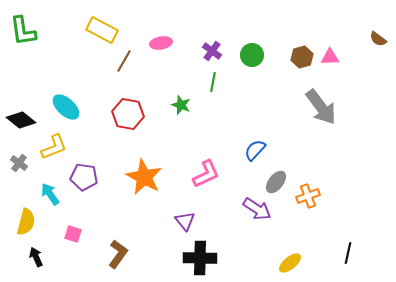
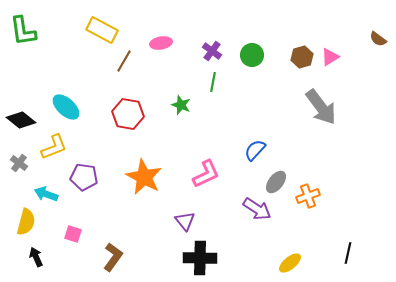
pink triangle: rotated 30 degrees counterclockwise
cyan arrow: moved 4 px left; rotated 35 degrees counterclockwise
brown L-shape: moved 5 px left, 3 px down
